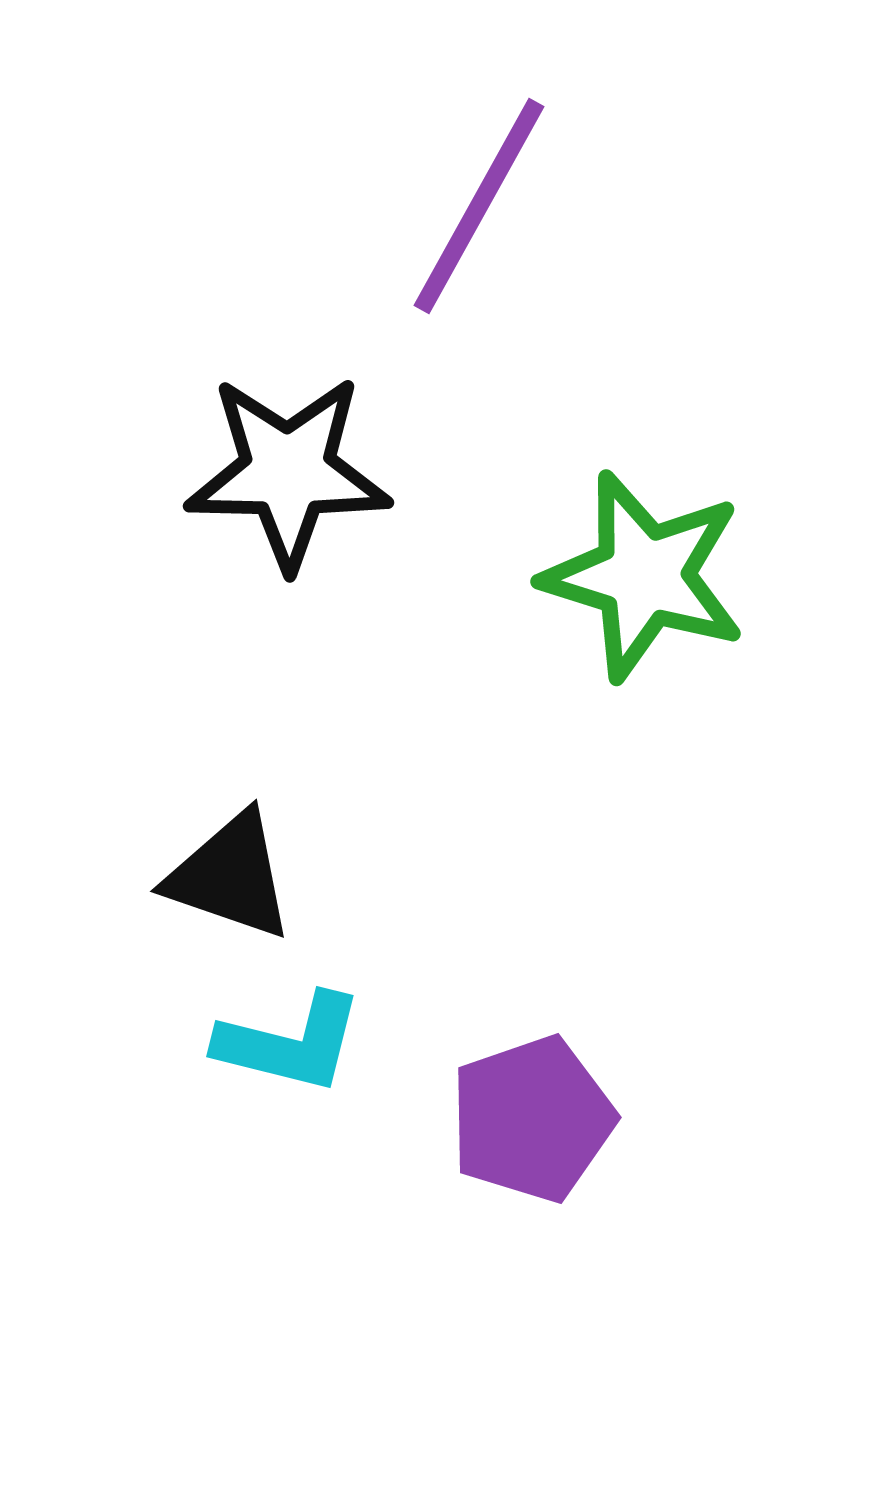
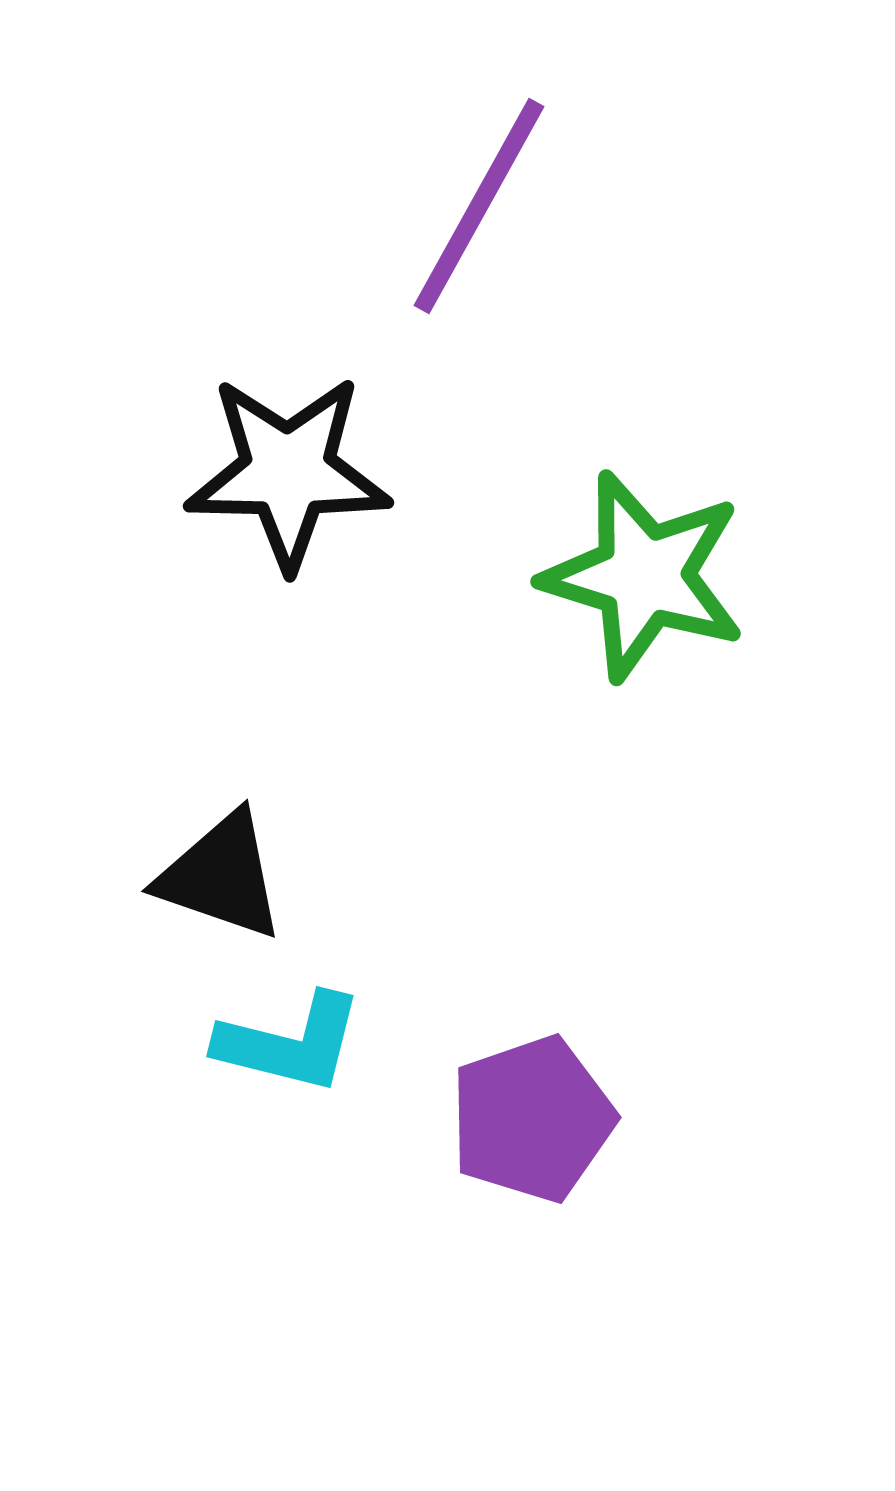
black triangle: moved 9 px left
